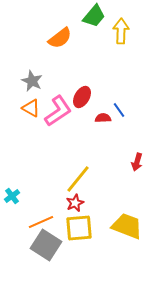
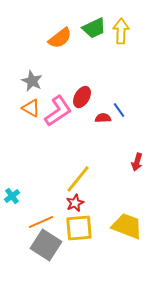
green trapezoid: moved 12 px down; rotated 25 degrees clockwise
